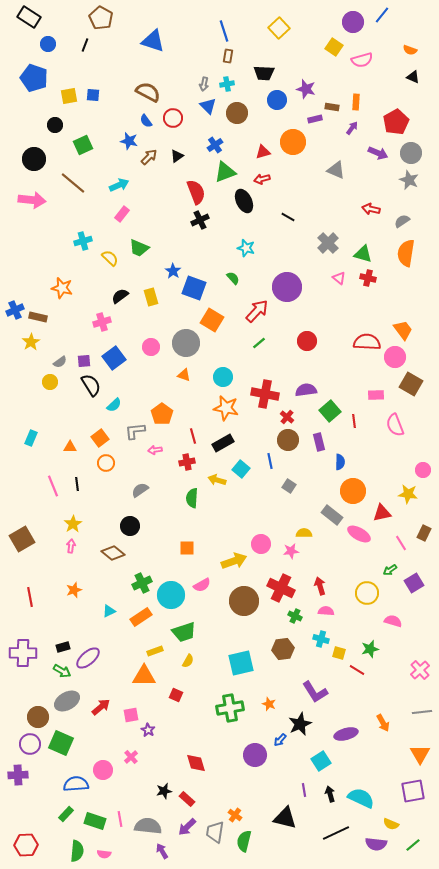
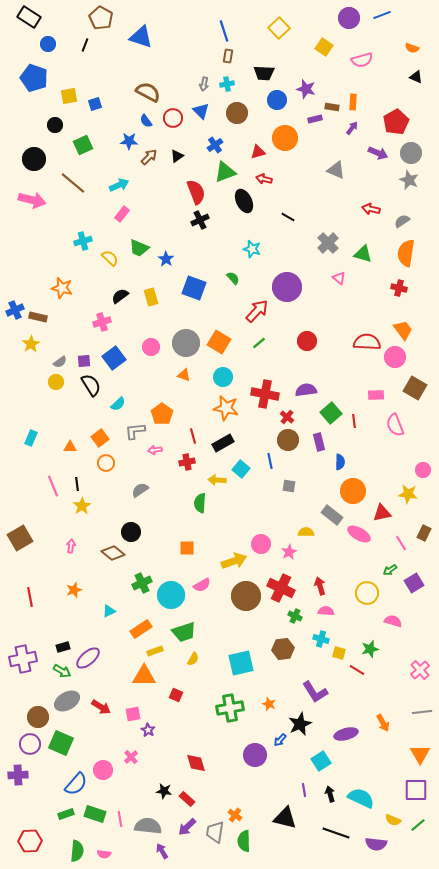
blue line at (382, 15): rotated 30 degrees clockwise
purple circle at (353, 22): moved 4 px left, 4 px up
blue triangle at (153, 41): moved 12 px left, 4 px up
yellow square at (334, 47): moved 10 px left
orange semicircle at (410, 50): moved 2 px right, 2 px up
black triangle at (413, 77): moved 3 px right
blue square at (93, 95): moved 2 px right, 9 px down; rotated 24 degrees counterclockwise
orange rectangle at (356, 102): moved 3 px left
blue triangle at (208, 106): moved 7 px left, 5 px down
blue star at (129, 141): rotated 12 degrees counterclockwise
orange circle at (293, 142): moved 8 px left, 4 px up
red triangle at (263, 152): moved 5 px left
red arrow at (262, 179): moved 2 px right; rotated 28 degrees clockwise
pink arrow at (32, 200): rotated 8 degrees clockwise
cyan star at (246, 248): moved 6 px right, 1 px down
blue star at (173, 271): moved 7 px left, 12 px up
red cross at (368, 278): moved 31 px right, 10 px down
orange square at (212, 320): moved 7 px right, 22 px down
yellow star at (31, 342): moved 2 px down
yellow circle at (50, 382): moved 6 px right
brown square at (411, 384): moved 4 px right, 4 px down
cyan semicircle at (114, 405): moved 4 px right, 1 px up
green square at (330, 411): moved 1 px right, 2 px down
yellow arrow at (217, 480): rotated 12 degrees counterclockwise
gray square at (289, 486): rotated 24 degrees counterclockwise
green semicircle at (192, 498): moved 8 px right, 5 px down
yellow star at (73, 524): moved 9 px right, 18 px up
black circle at (130, 526): moved 1 px right, 6 px down
yellow semicircle at (304, 533): moved 2 px right, 1 px up
brown square at (22, 539): moved 2 px left, 1 px up
pink star at (291, 551): moved 2 px left, 1 px down; rotated 21 degrees counterclockwise
brown circle at (244, 601): moved 2 px right, 5 px up
orange rectangle at (141, 617): moved 12 px down
purple cross at (23, 653): moved 6 px down; rotated 12 degrees counterclockwise
yellow semicircle at (188, 661): moved 5 px right, 2 px up
red arrow at (101, 707): rotated 72 degrees clockwise
pink square at (131, 715): moved 2 px right, 1 px up
blue semicircle at (76, 784): rotated 135 degrees clockwise
black star at (164, 791): rotated 21 degrees clockwise
purple square at (413, 791): moved 3 px right, 1 px up; rotated 10 degrees clockwise
green rectangle at (66, 814): rotated 28 degrees clockwise
green rectangle at (95, 821): moved 7 px up
yellow semicircle at (391, 824): moved 2 px right, 4 px up
black line at (336, 833): rotated 44 degrees clockwise
green semicircle at (244, 841): rotated 15 degrees counterclockwise
red hexagon at (26, 845): moved 4 px right, 4 px up
green line at (413, 845): moved 5 px right, 20 px up
